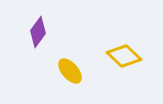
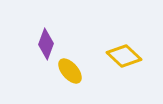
purple diamond: moved 8 px right, 12 px down; rotated 16 degrees counterclockwise
